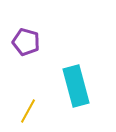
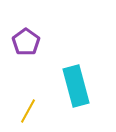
purple pentagon: rotated 20 degrees clockwise
